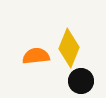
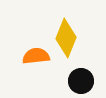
yellow diamond: moved 3 px left, 10 px up
